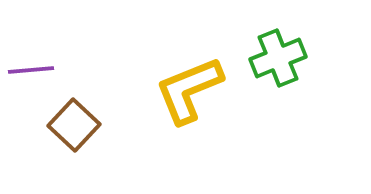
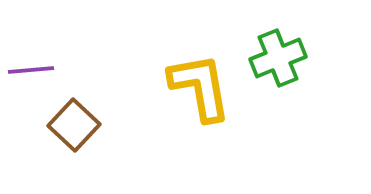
yellow L-shape: moved 11 px right, 3 px up; rotated 102 degrees clockwise
